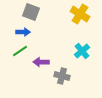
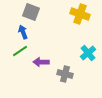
yellow cross: rotated 12 degrees counterclockwise
blue arrow: rotated 112 degrees counterclockwise
cyan cross: moved 6 px right, 2 px down
gray cross: moved 3 px right, 2 px up
